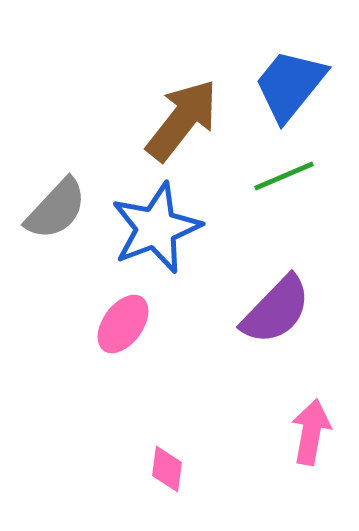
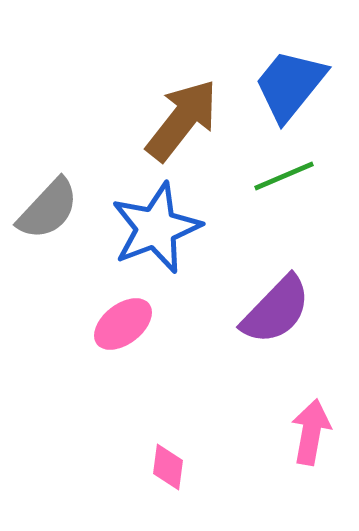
gray semicircle: moved 8 px left
pink ellipse: rotated 16 degrees clockwise
pink diamond: moved 1 px right, 2 px up
